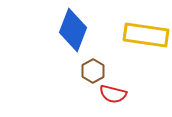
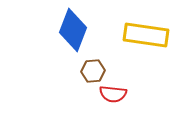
brown hexagon: rotated 25 degrees clockwise
red semicircle: rotated 8 degrees counterclockwise
